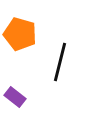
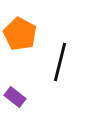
orange pentagon: rotated 12 degrees clockwise
